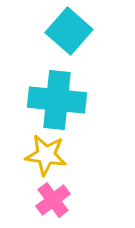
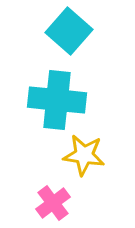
yellow star: moved 38 px right
pink cross: moved 3 px down
